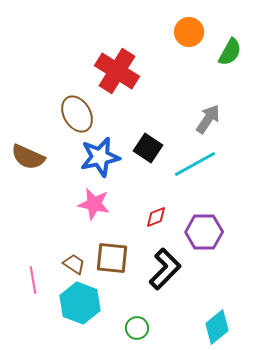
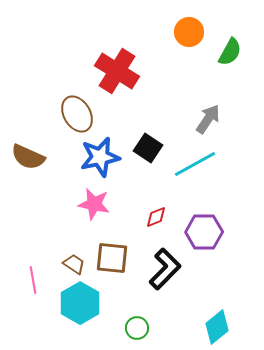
cyan hexagon: rotated 9 degrees clockwise
